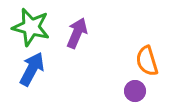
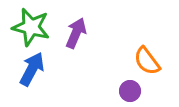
purple arrow: moved 1 px left
orange semicircle: rotated 20 degrees counterclockwise
purple circle: moved 5 px left
